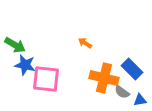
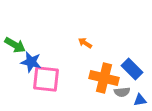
blue star: moved 6 px right, 3 px up
gray semicircle: rotated 42 degrees counterclockwise
